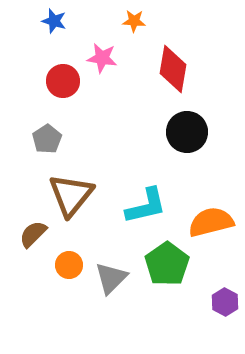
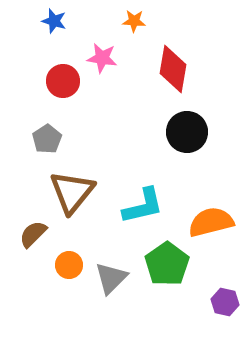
brown triangle: moved 1 px right, 3 px up
cyan L-shape: moved 3 px left
purple hexagon: rotated 16 degrees counterclockwise
